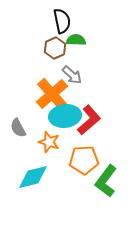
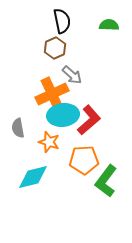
green semicircle: moved 33 px right, 15 px up
orange cross: rotated 16 degrees clockwise
cyan ellipse: moved 2 px left, 1 px up
gray semicircle: rotated 18 degrees clockwise
